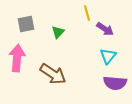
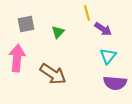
purple arrow: moved 2 px left
